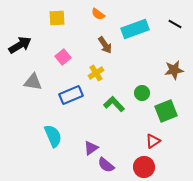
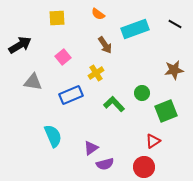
purple semicircle: moved 1 px left, 1 px up; rotated 54 degrees counterclockwise
